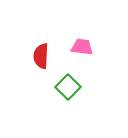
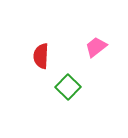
pink trapezoid: moved 14 px right; rotated 45 degrees counterclockwise
